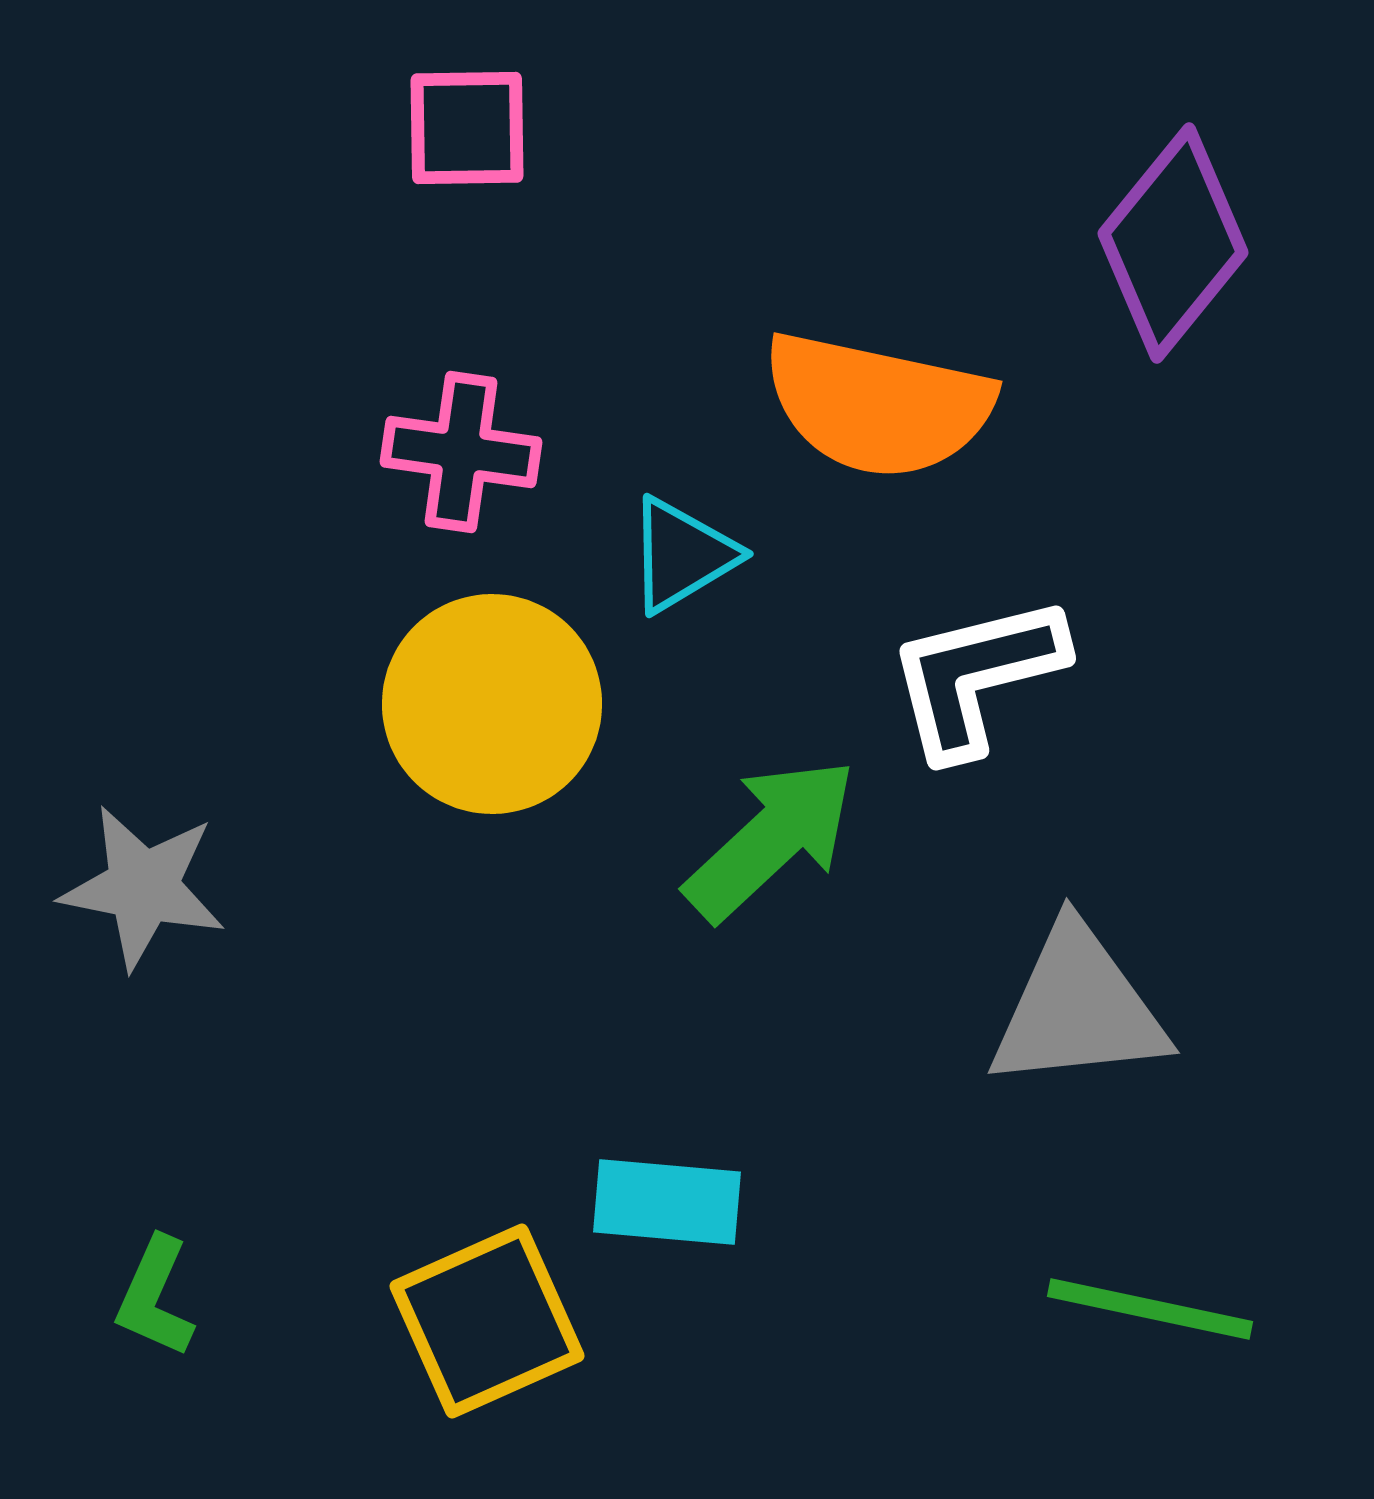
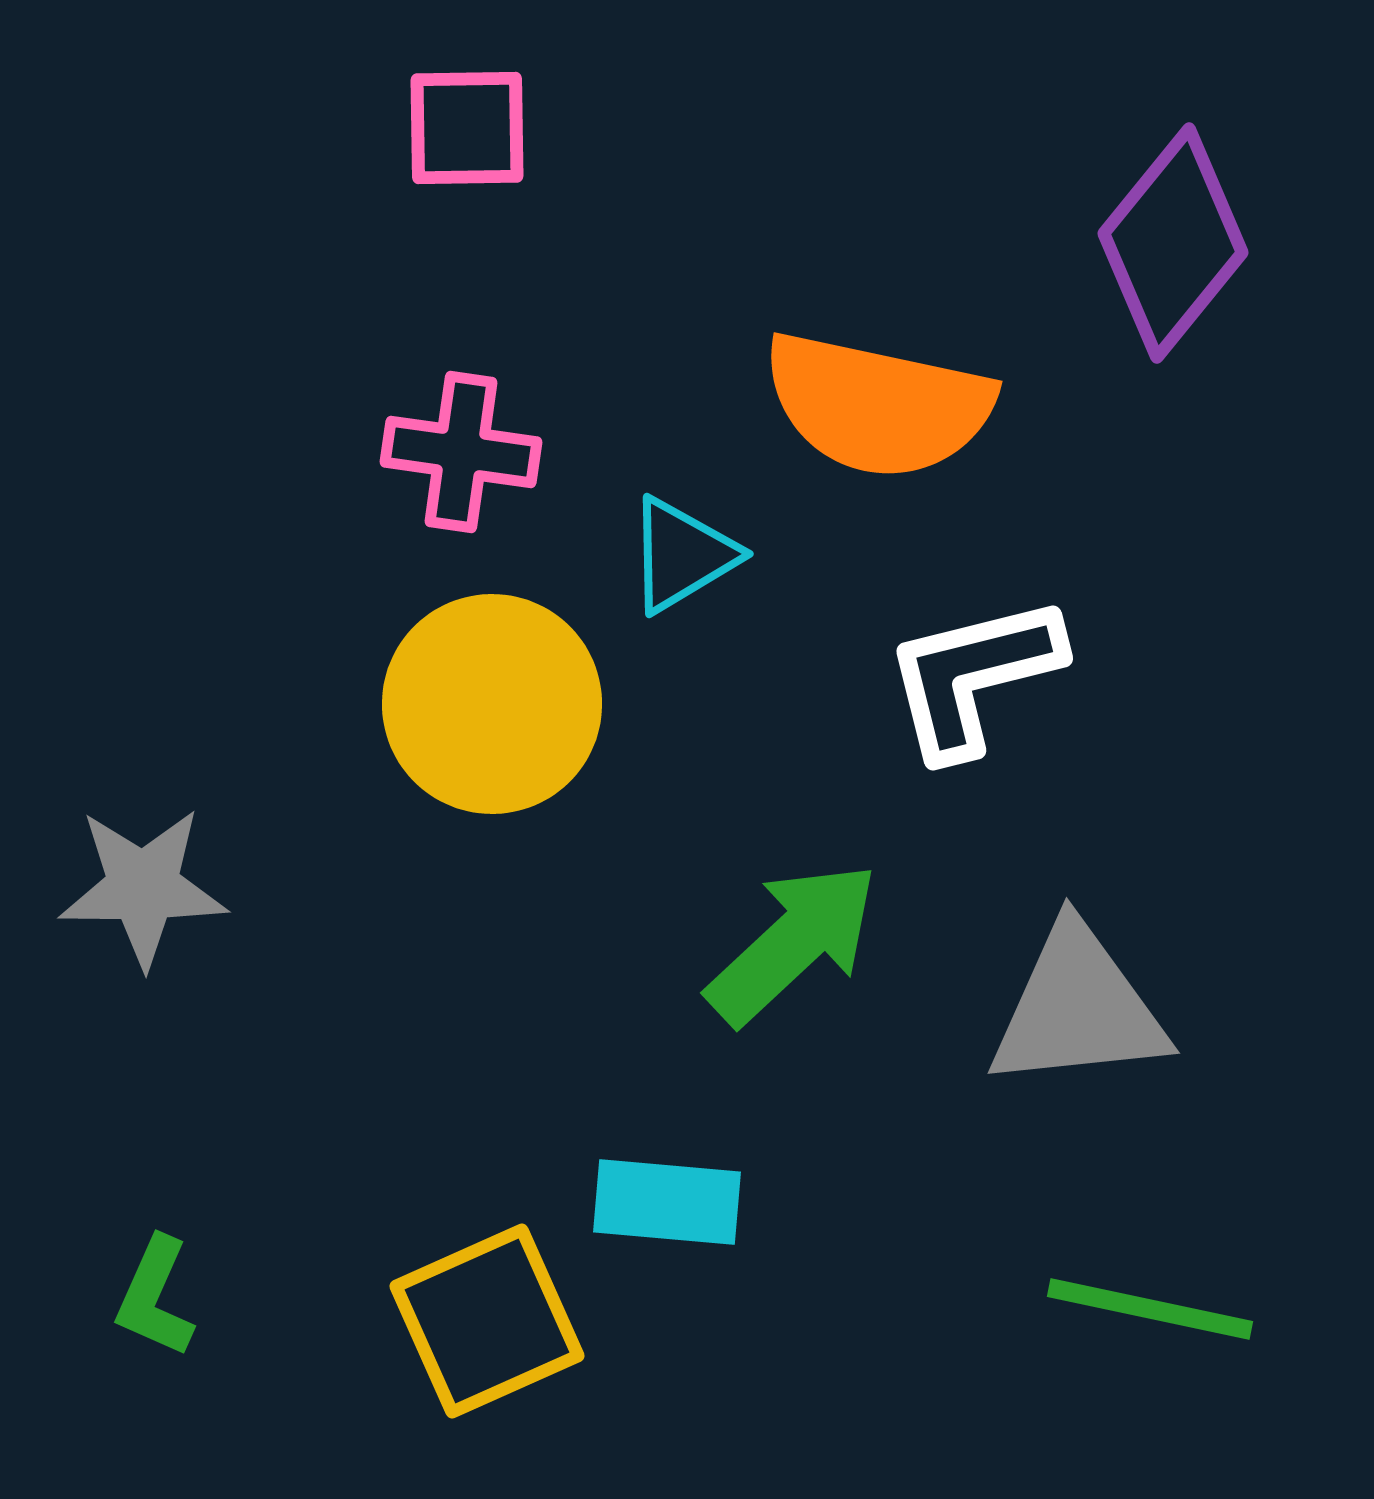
white L-shape: moved 3 px left
green arrow: moved 22 px right, 104 px down
gray star: rotated 11 degrees counterclockwise
